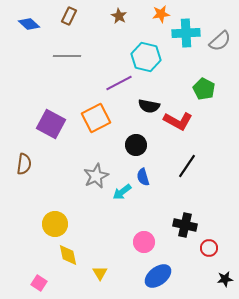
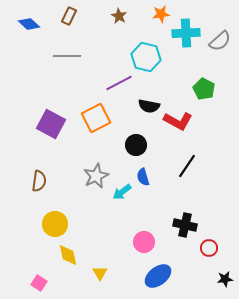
brown semicircle: moved 15 px right, 17 px down
